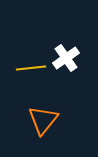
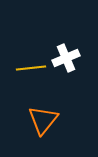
white cross: rotated 12 degrees clockwise
